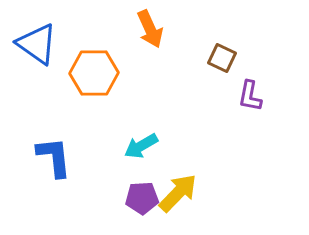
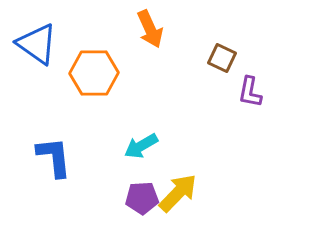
purple L-shape: moved 4 px up
